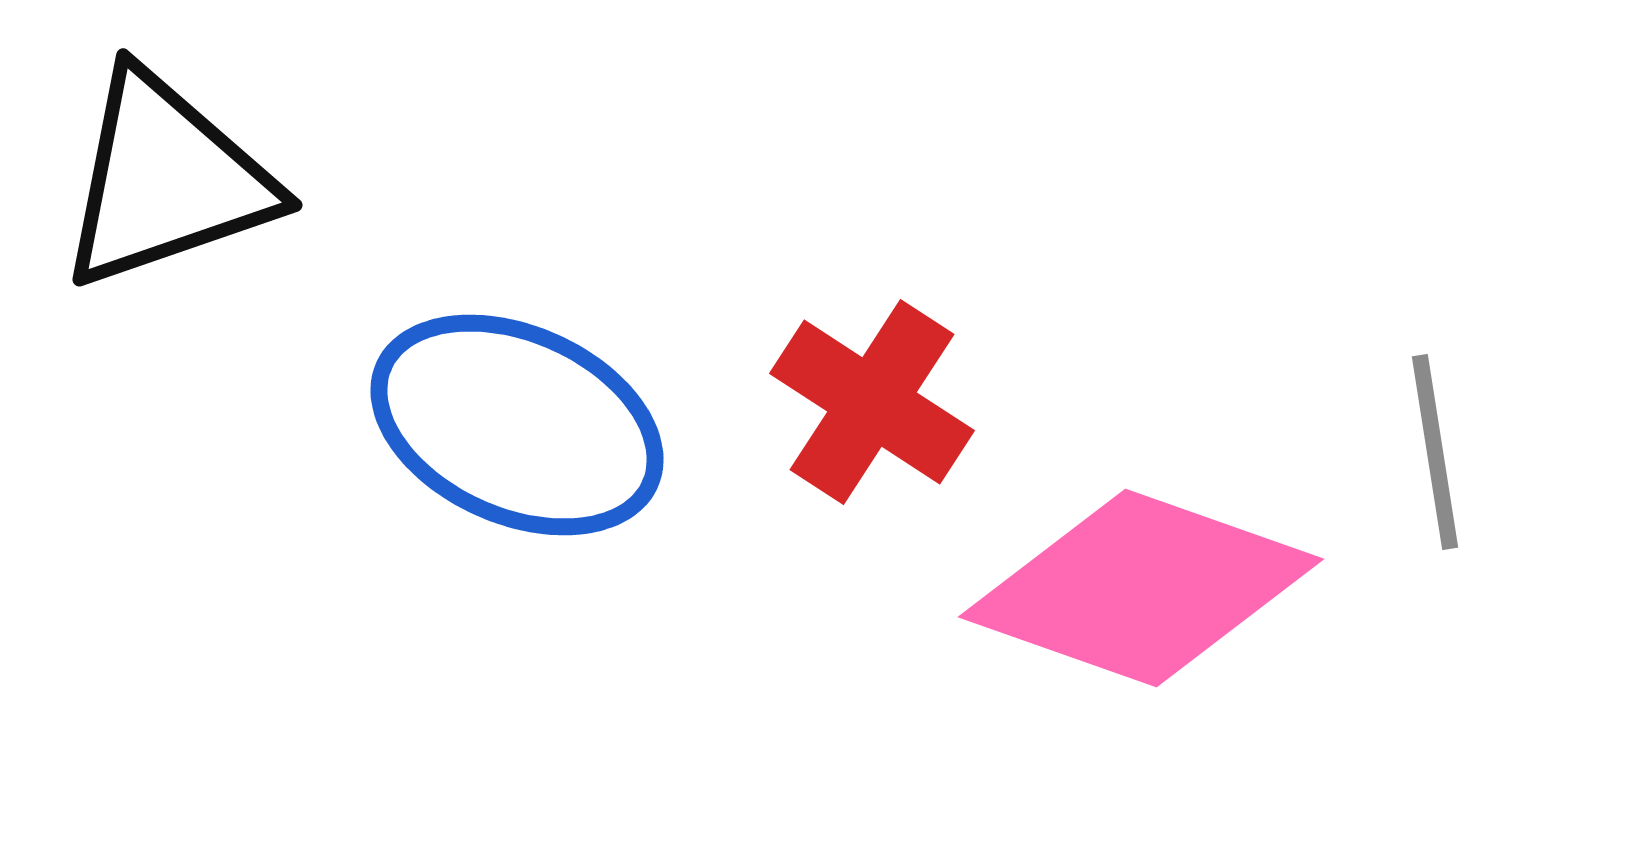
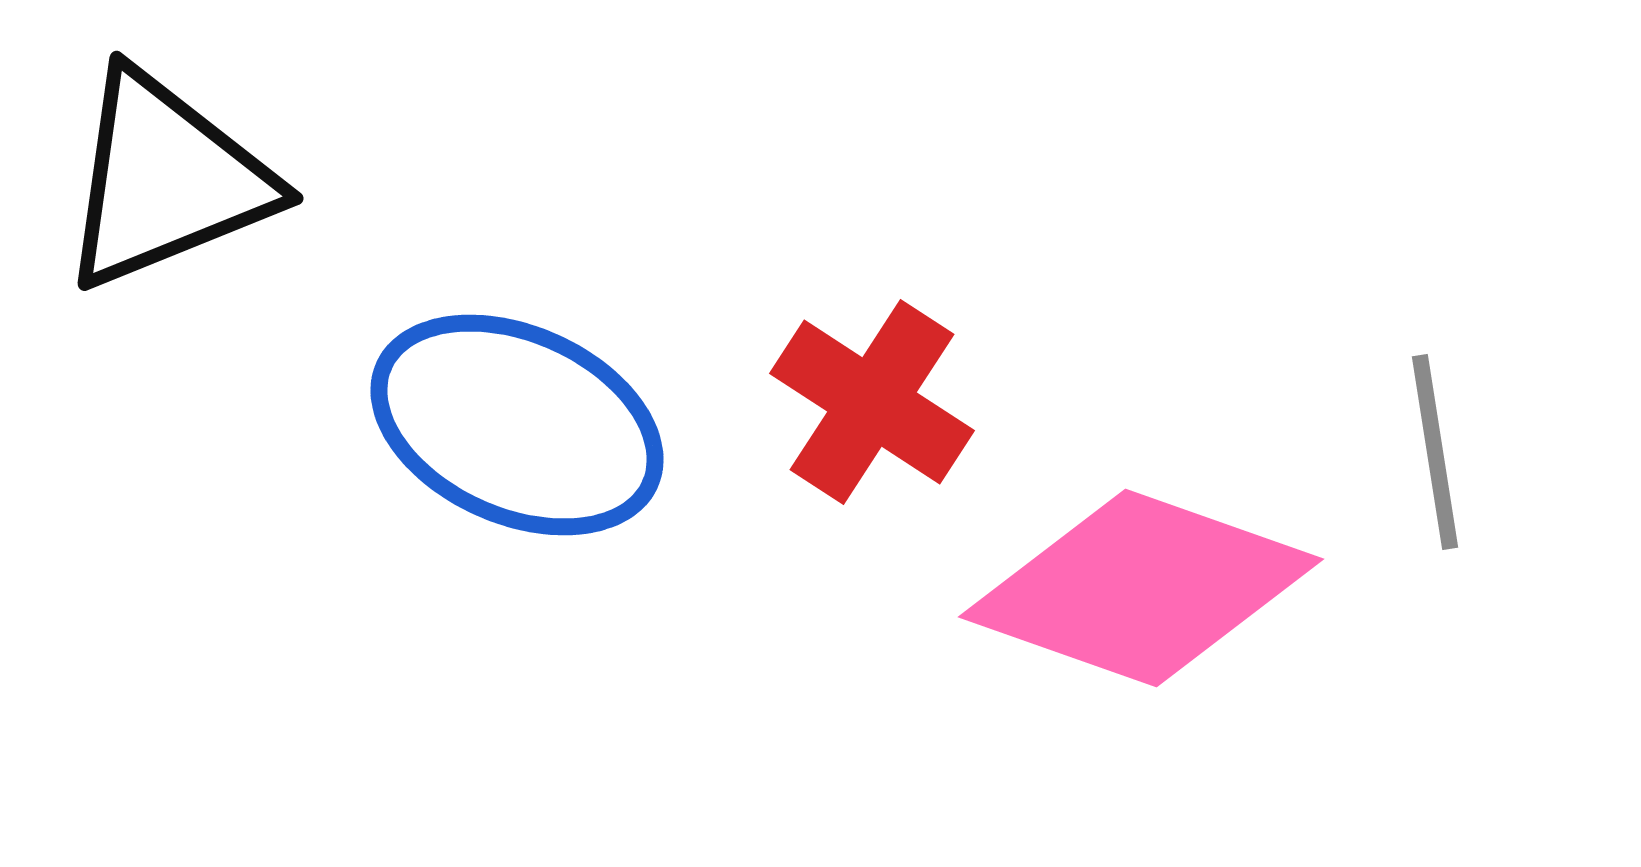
black triangle: rotated 3 degrees counterclockwise
